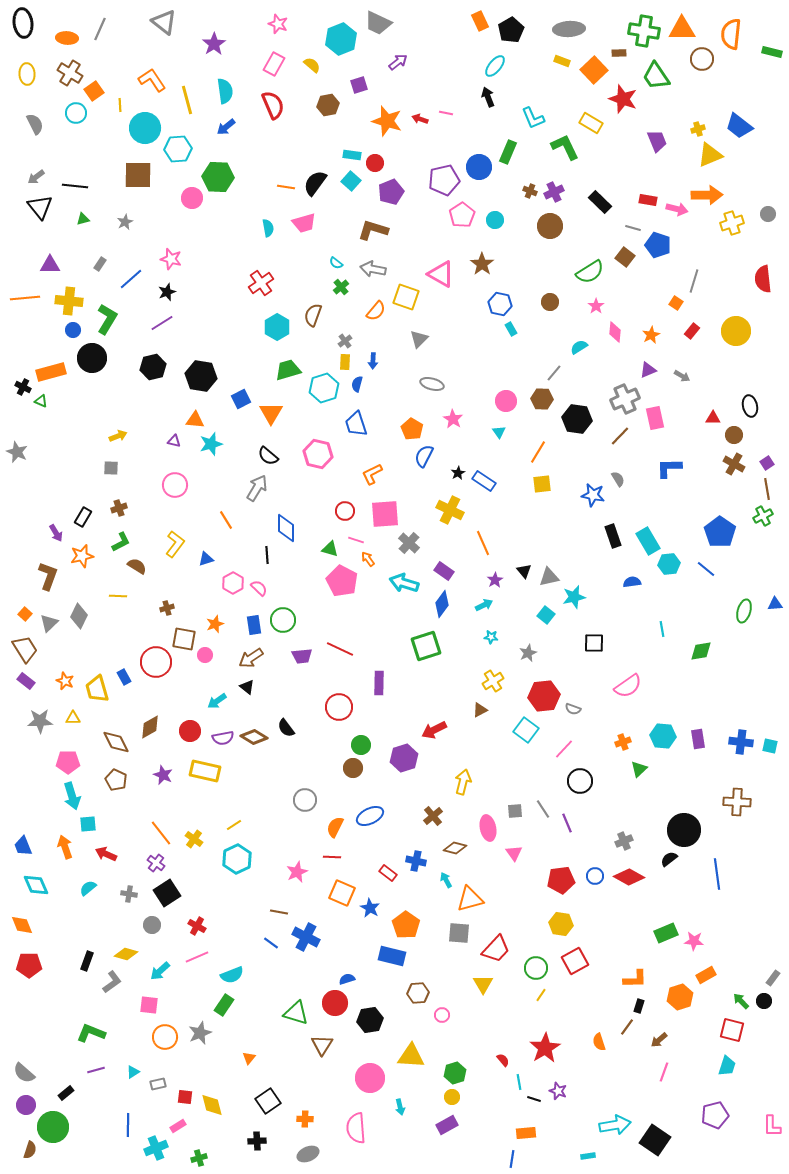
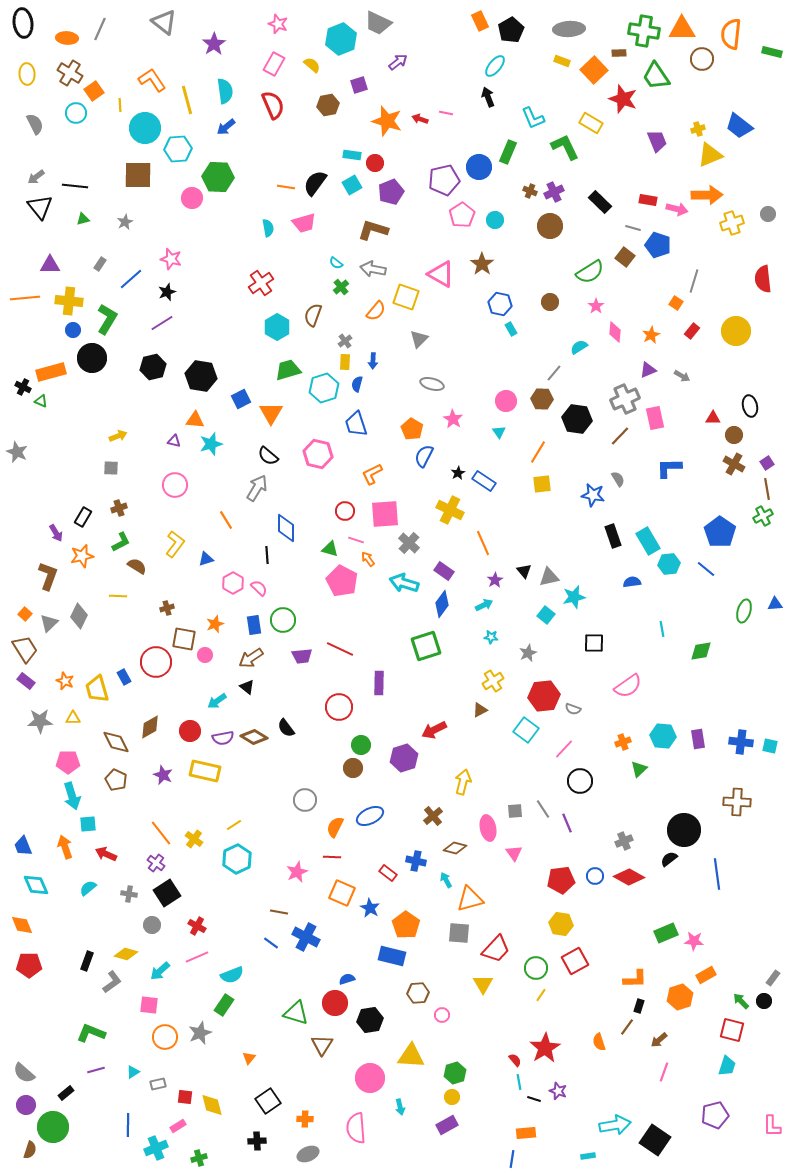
cyan square at (351, 181): moved 1 px right, 4 px down; rotated 18 degrees clockwise
red semicircle at (503, 1060): moved 12 px right
